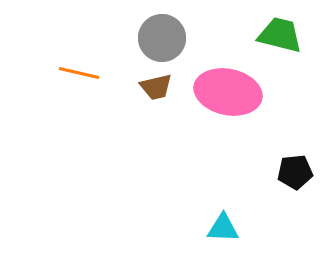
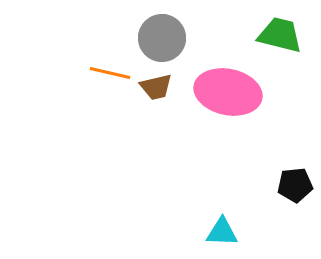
orange line: moved 31 px right
black pentagon: moved 13 px down
cyan triangle: moved 1 px left, 4 px down
